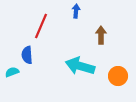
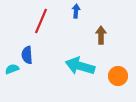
red line: moved 5 px up
cyan semicircle: moved 3 px up
